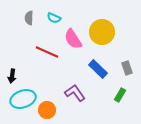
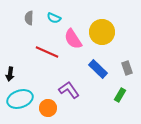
black arrow: moved 2 px left, 2 px up
purple L-shape: moved 6 px left, 3 px up
cyan ellipse: moved 3 px left
orange circle: moved 1 px right, 2 px up
